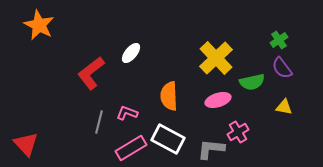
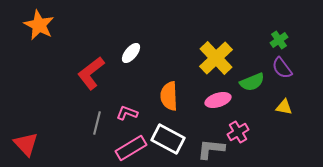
green semicircle: rotated 10 degrees counterclockwise
gray line: moved 2 px left, 1 px down
